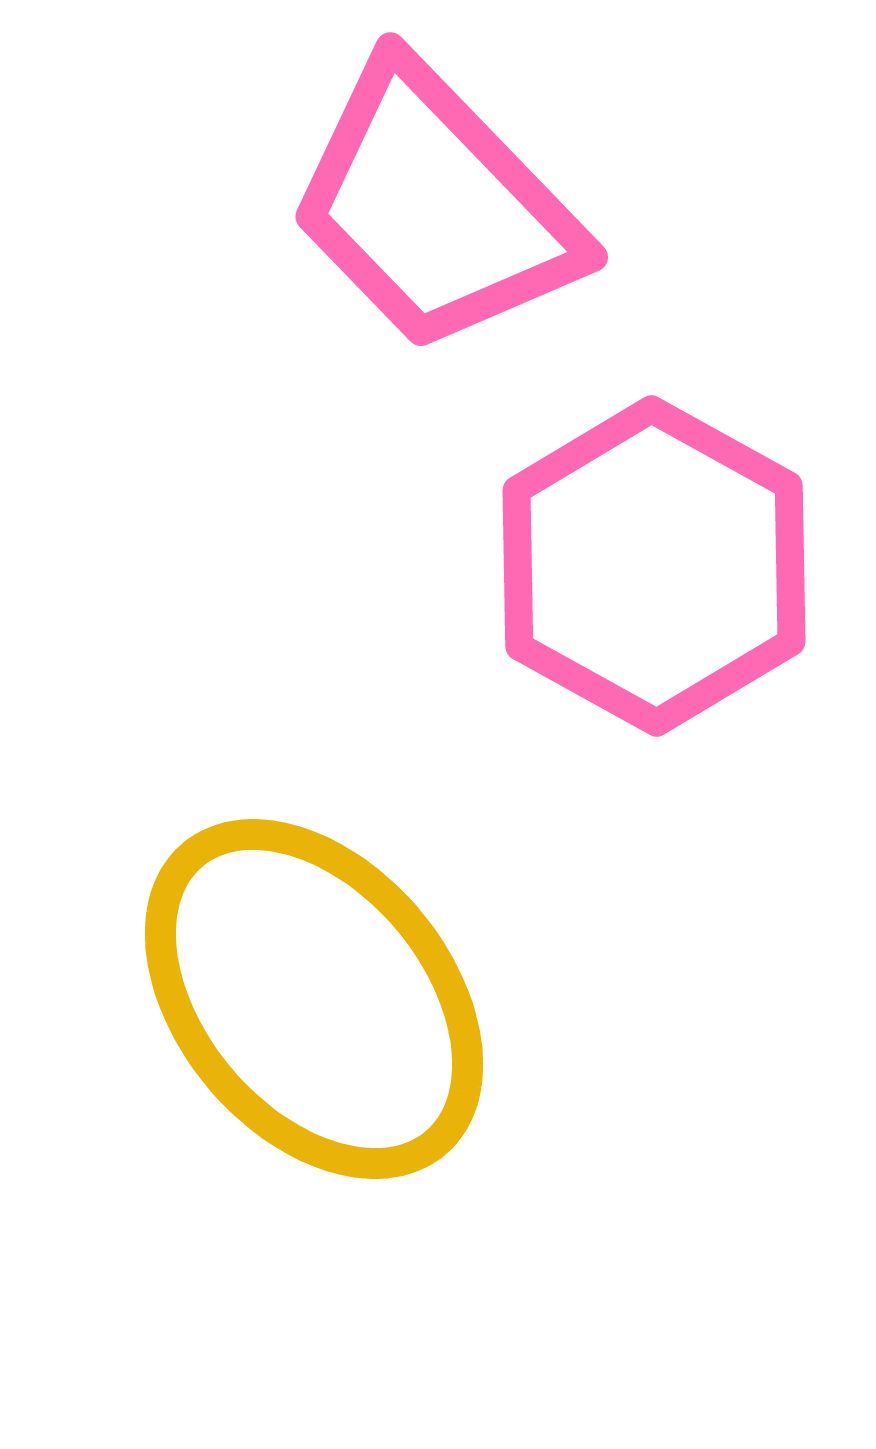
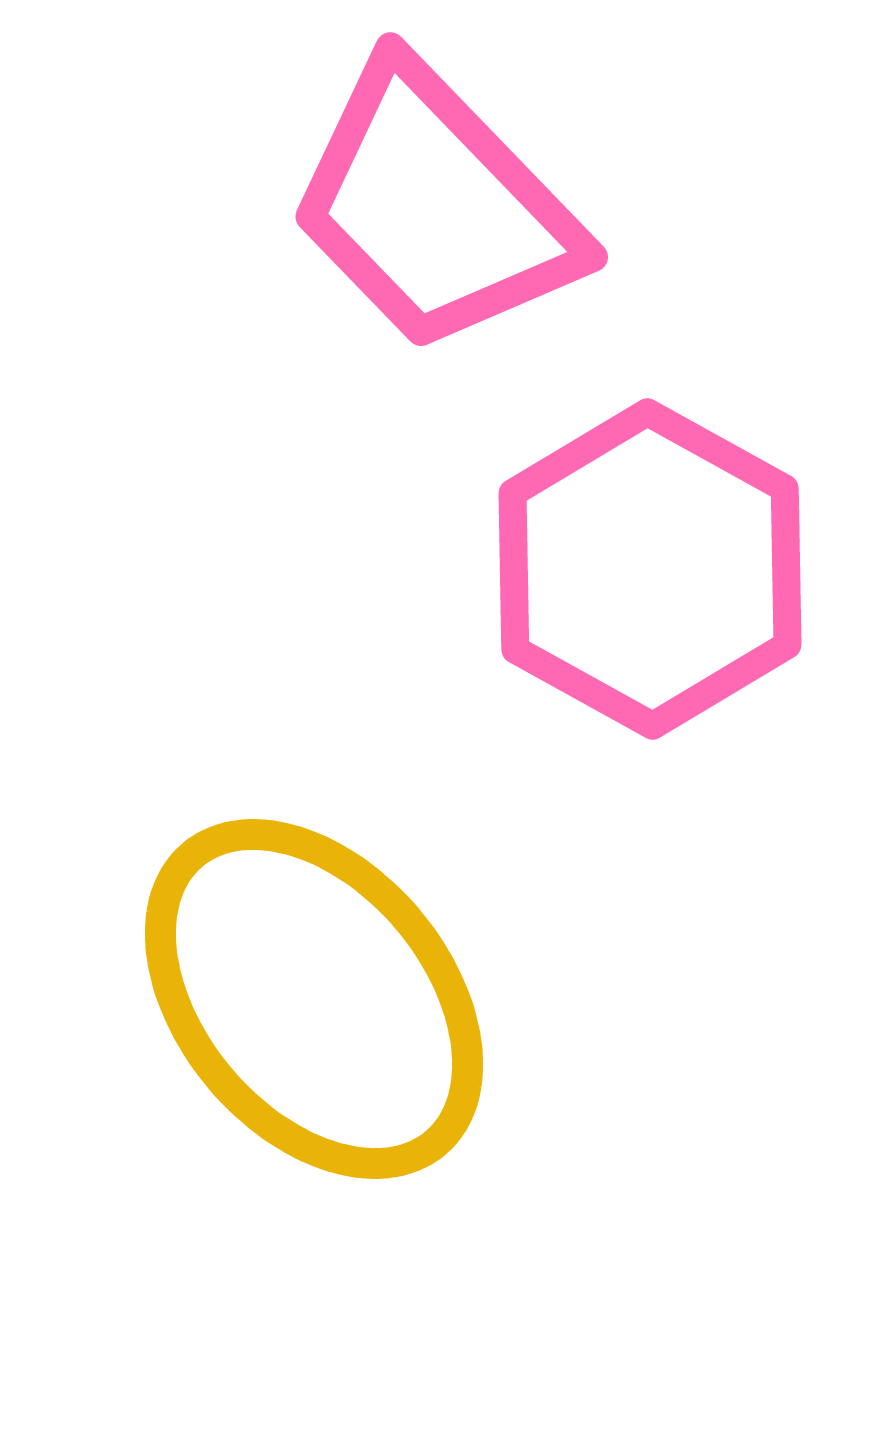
pink hexagon: moved 4 px left, 3 px down
